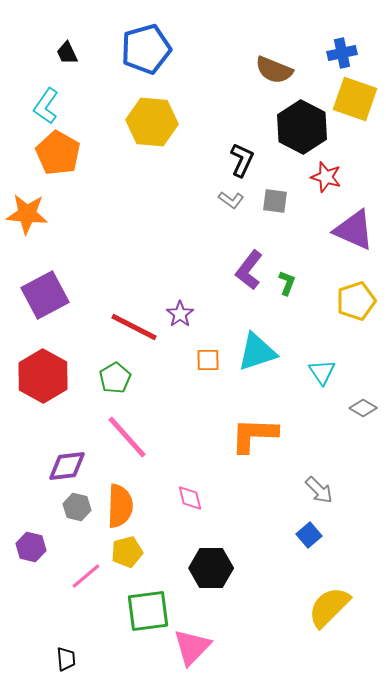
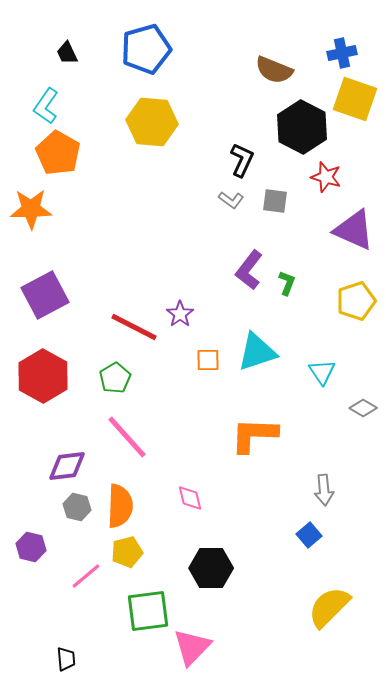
orange star at (27, 214): moved 4 px right, 5 px up; rotated 6 degrees counterclockwise
gray arrow at (319, 490): moved 5 px right; rotated 40 degrees clockwise
